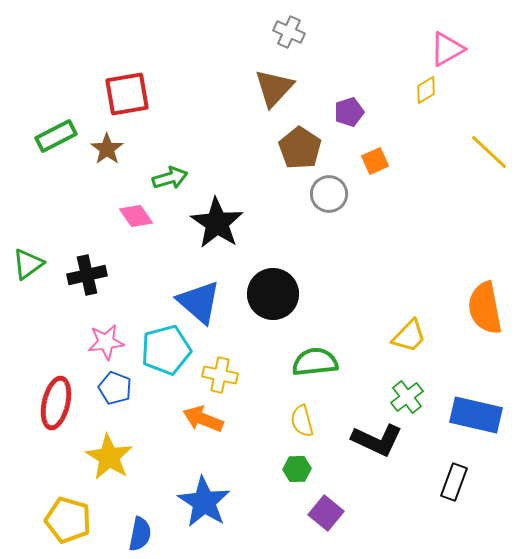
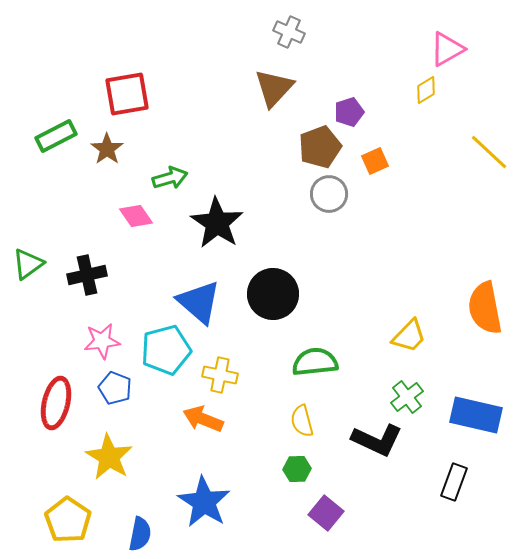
brown pentagon: moved 20 px right, 1 px up; rotated 18 degrees clockwise
pink star: moved 4 px left, 1 px up
yellow pentagon: rotated 18 degrees clockwise
